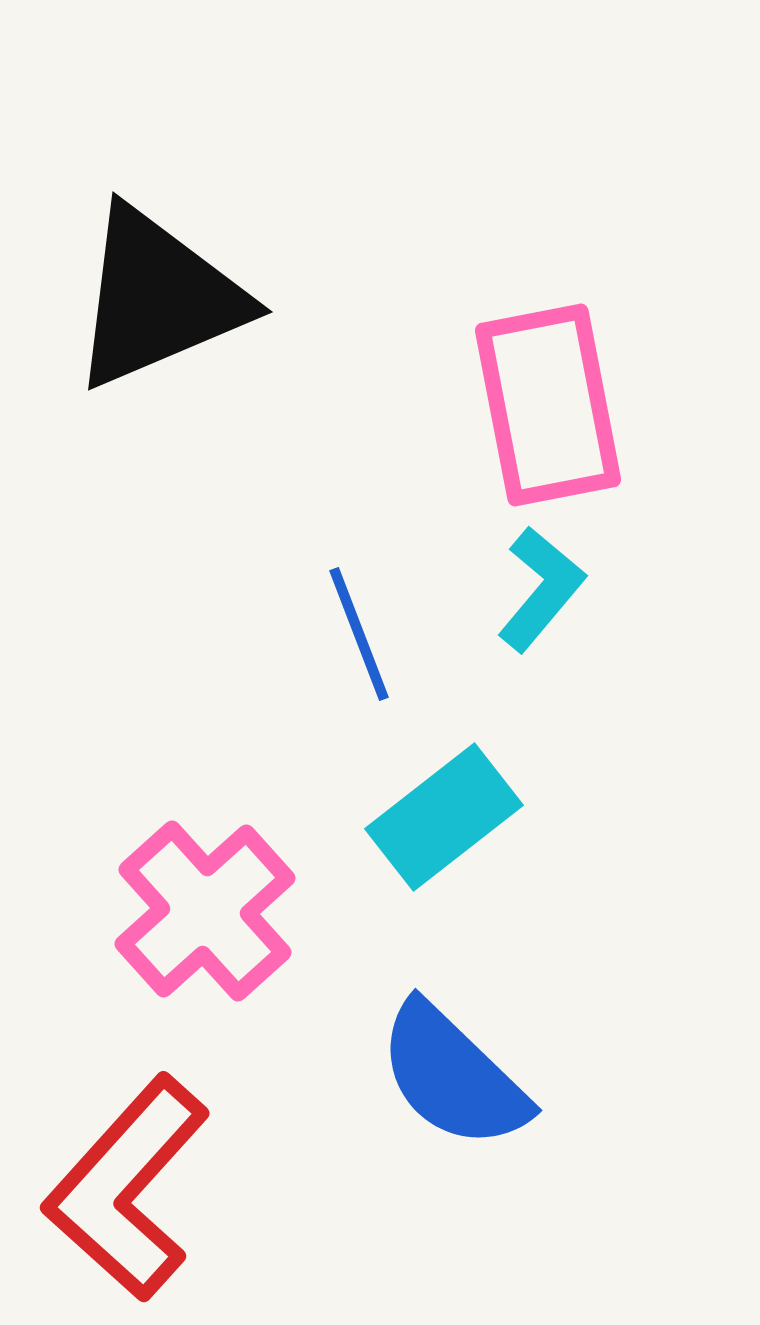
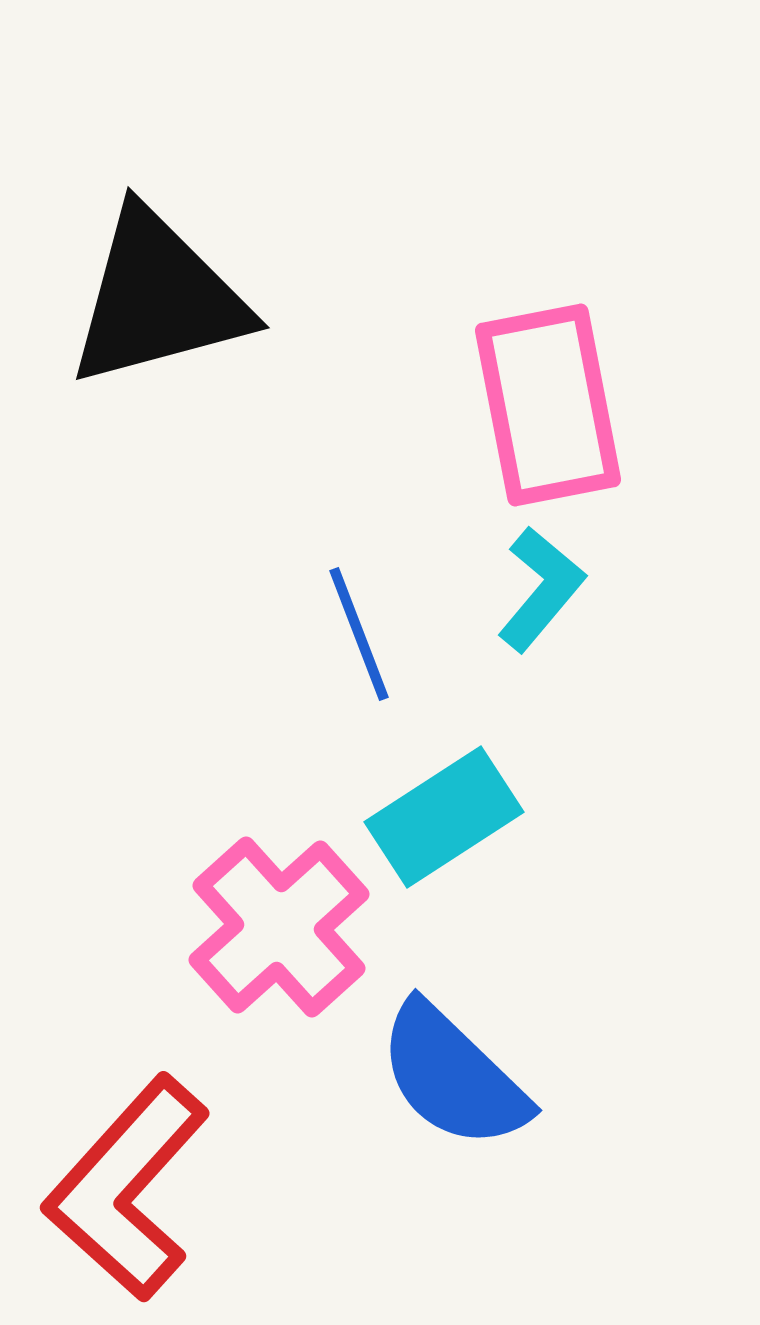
black triangle: rotated 8 degrees clockwise
cyan rectangle: rotated 5 degrees clockwise
pink cross: moved 74 px right, 16 px down
